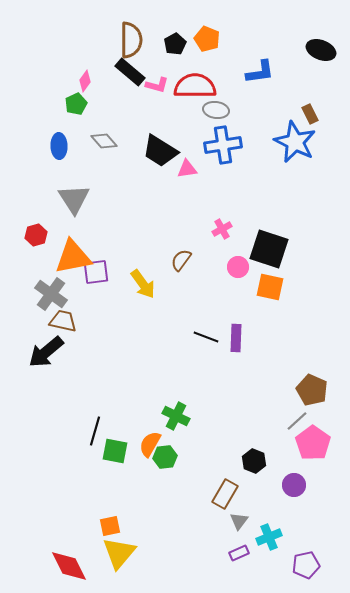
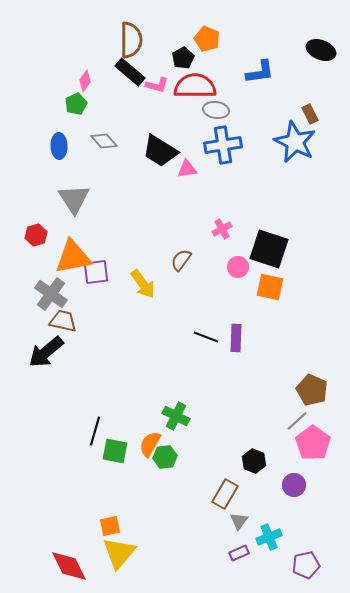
black pentagon at (175, 44): moved 8 px right, 14 px down
